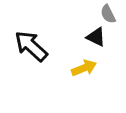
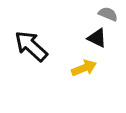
gray semicircle: rotated 138 degrees clockwise
black triangle: moved 1 px right, 1 px down
